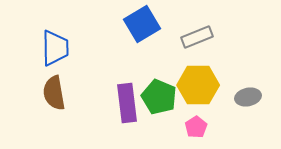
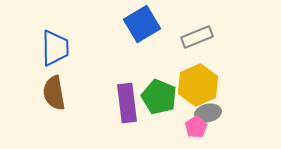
yellow hexagon: rotated 24 degrees counterclockwise
gray ellipse: moved 40 px left, 16 px down
